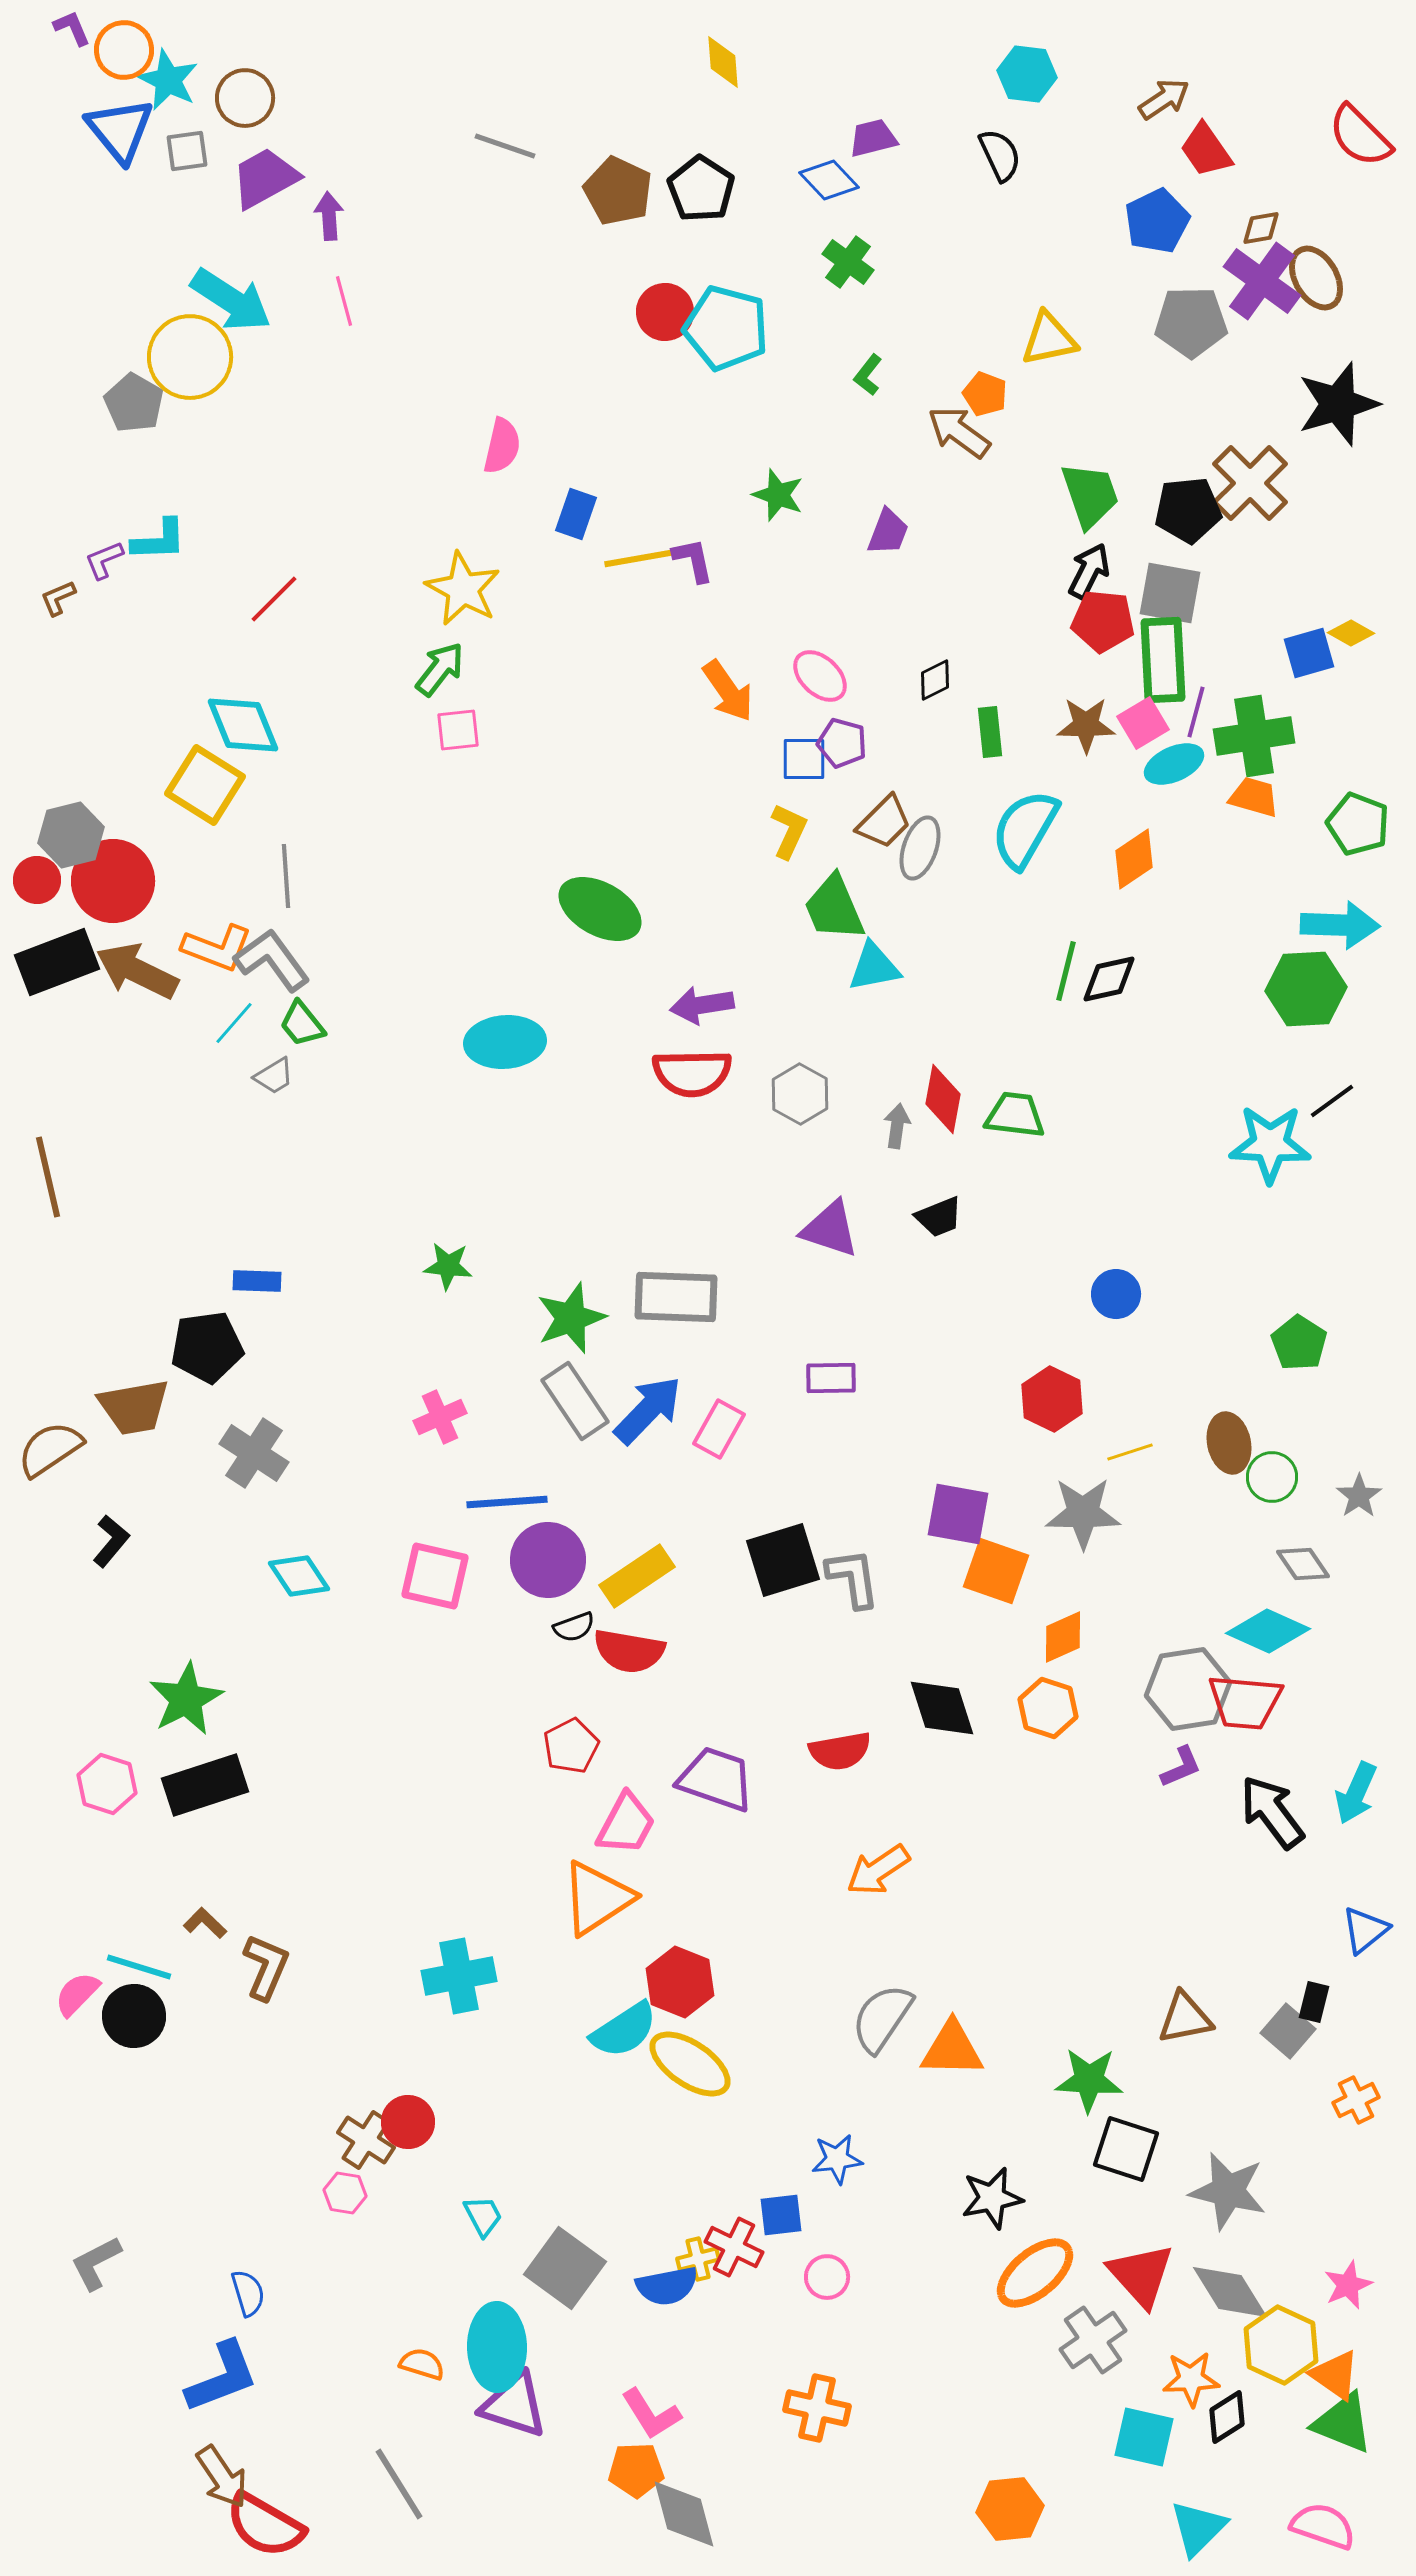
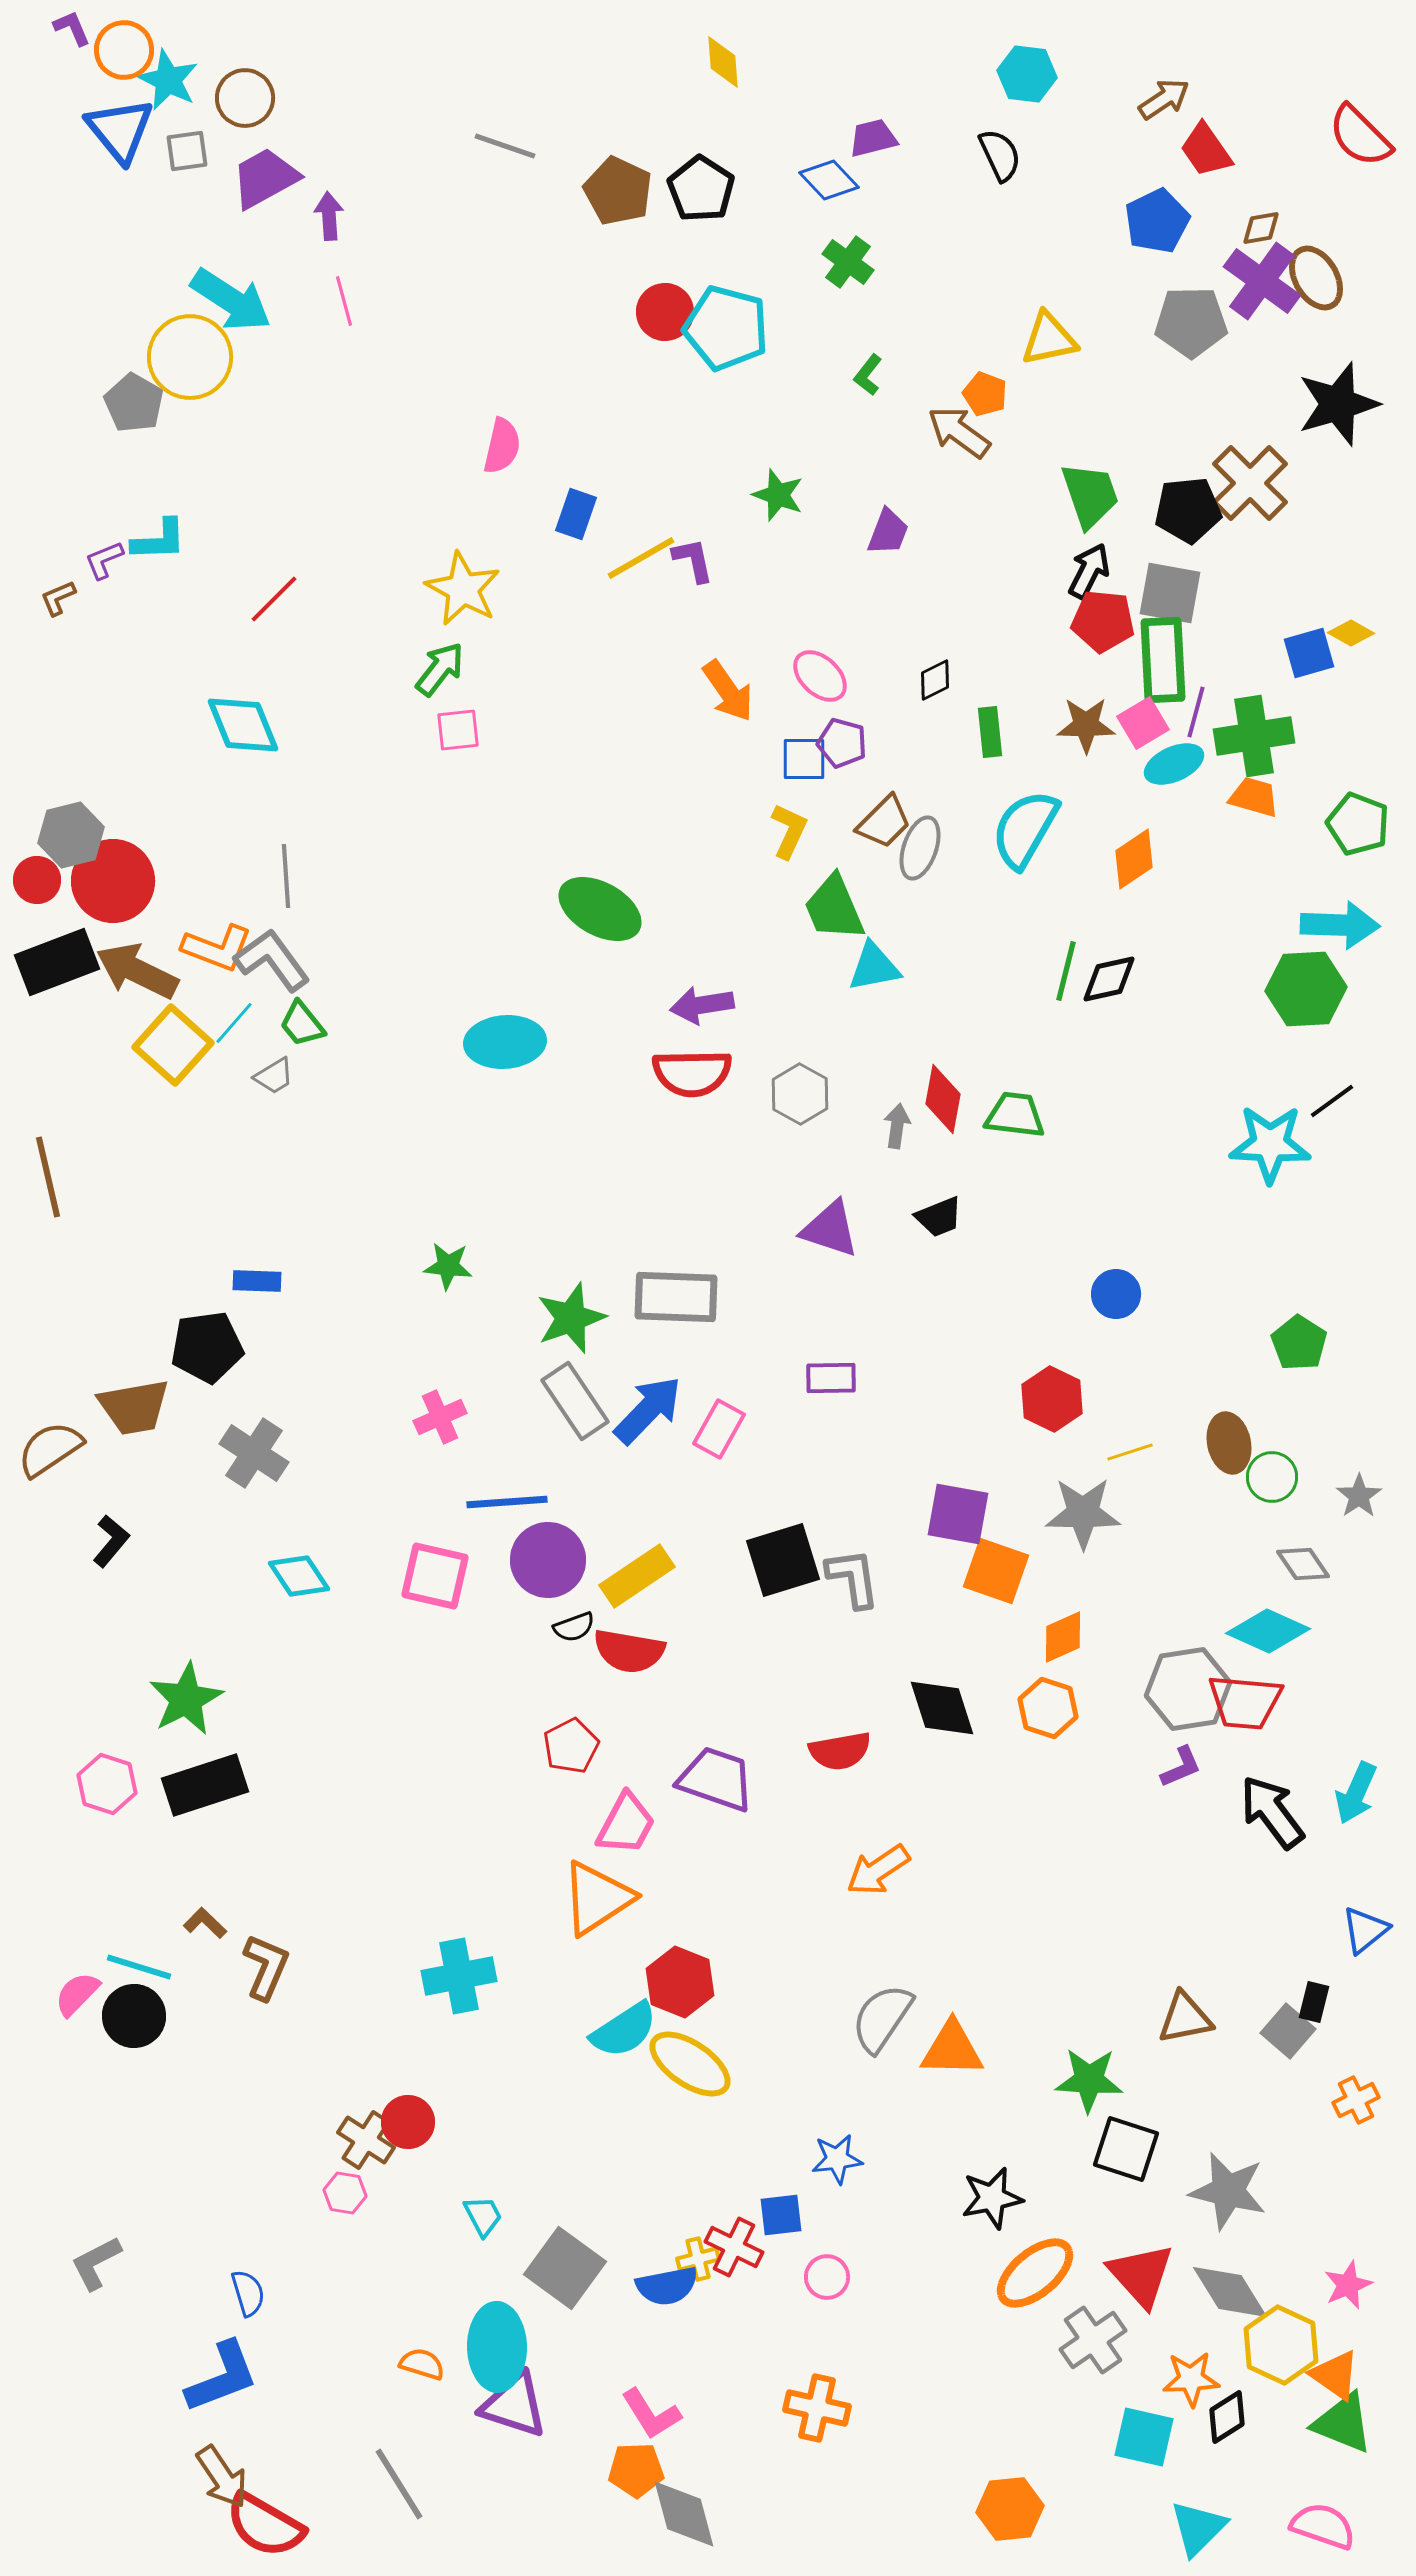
yellow line at (641, 558): rotated 20 degrees counterclockwise
yellow square at (205, 785): moved 32 px left, 260 px down; rotated 10 degrees clockwise
